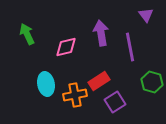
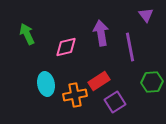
green hexagon: rotated 20 degrees counterclockwise
